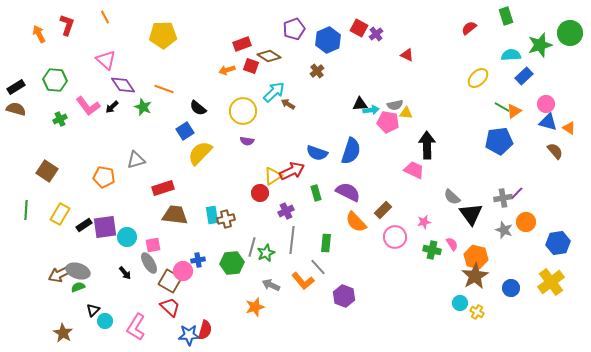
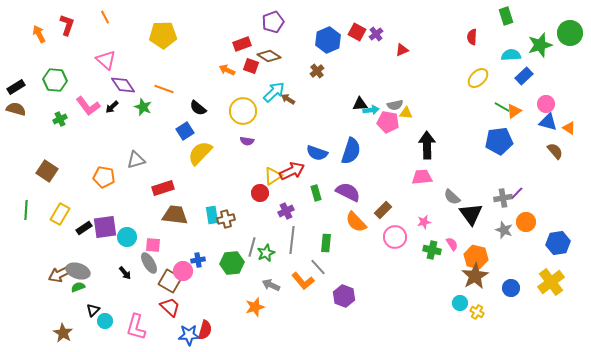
red square at (359, 28): moved 2 px left, 4 px down
red semicircle at (469, 28): moved 3 px right, 9 px down; rotated 49 degrees counterclockwise
purple pentagon at (294, 29): moved 21 px left, 7 px up
red triangle at (407, 55): moved 5 px left, 5 px up; rotated 48 degrees counterclockwise
orange arrow at (227, 70): rotated 42 degrees clockwise
brown arrow at (288, 104): moved 5 px up
pink trapezoid at (414, 170): moved 8 px right, 7 px down; rotated 30 degrees counterclockwise
black rectangle at (84, 225): moved 3 px down
pink square at (153, 245): rotated 14 degrees clockwise
pink L-shape at (136, 327): rotated 16 degrees counterclockwise
